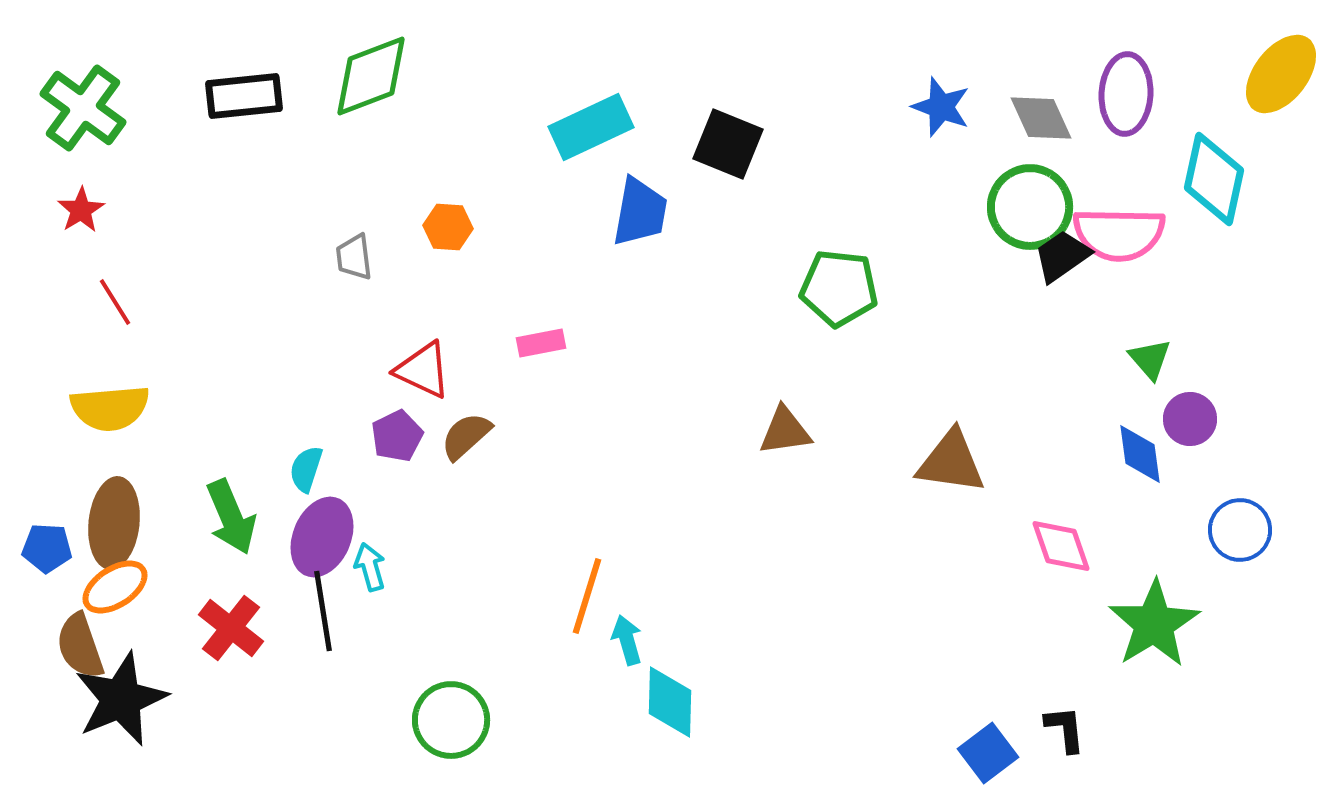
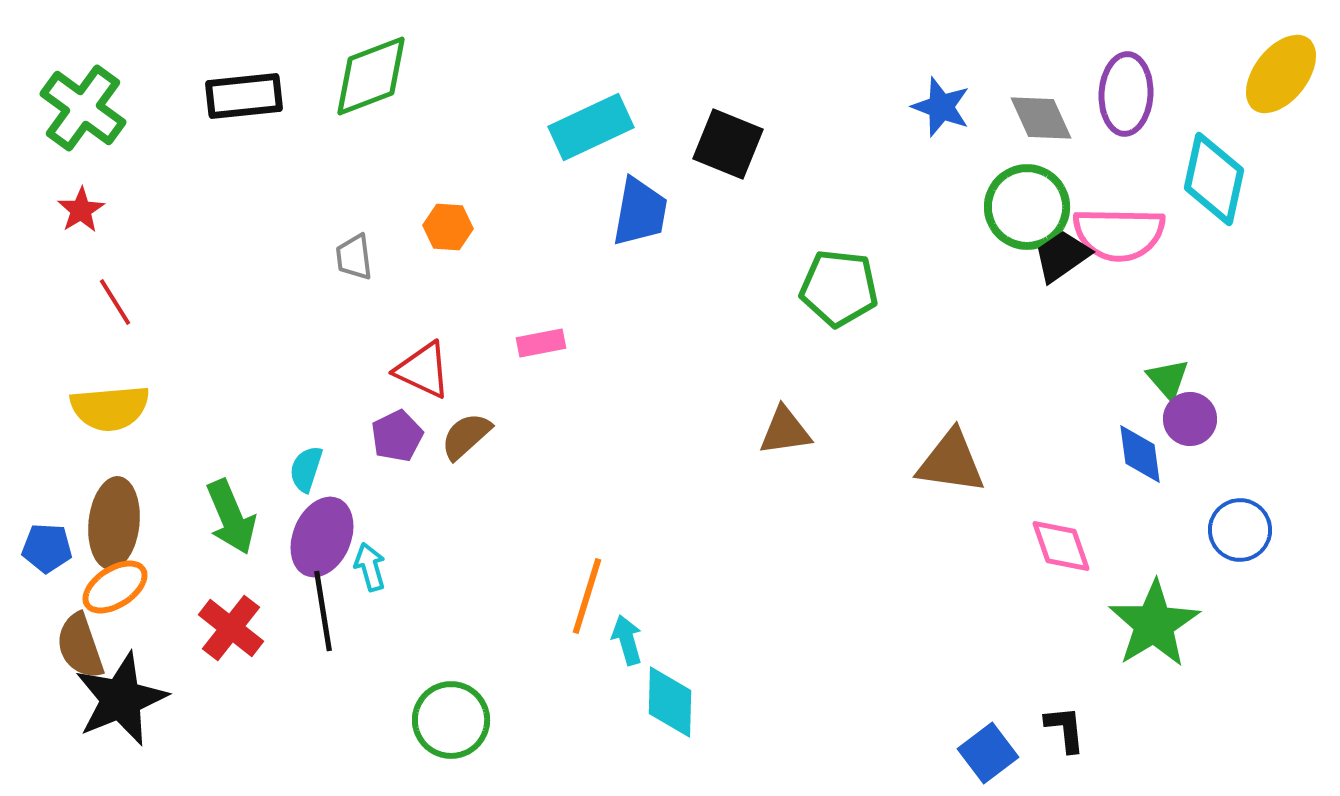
green circle at (1030, 207): moved 3 px left
green triangle at (1150, 359): moved 18 px right, 20 px down
